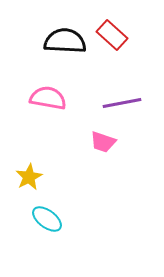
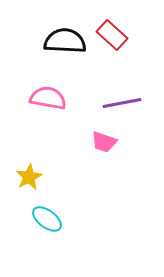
pink trapezoid: moved 1 px right
